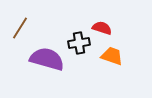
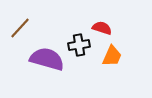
brown line: rotated 10 degrees clockwise
black cross: moved 2 px down
orange trapezoid: rotated 95 degrees clockwise
